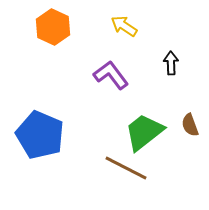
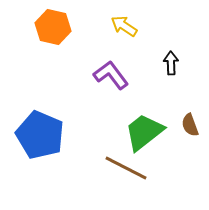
orange hexagon: rotated 12 degrees counterclockwise
